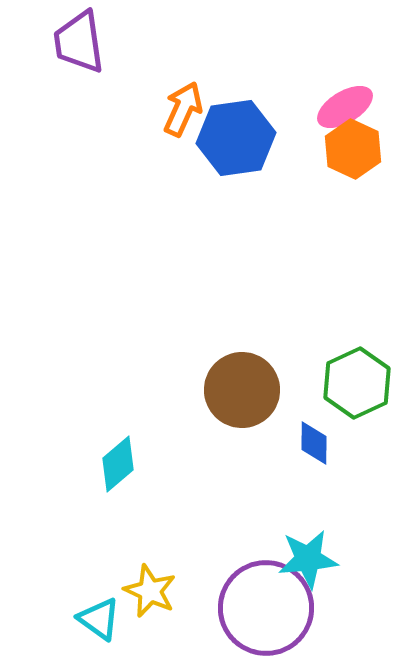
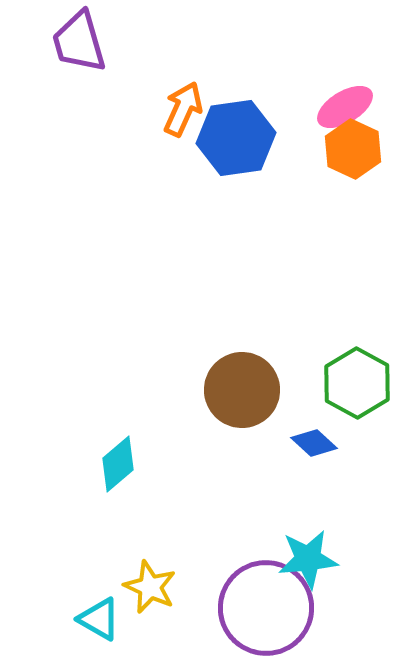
purple trapezoid: rotated 8 degrees counterclockwise
green hexagon: rotated 6 degrees counterclockwise
blue diamond: rotated 48 degrees counterclockwise
yellow star: moved 4 px up
cyan triangle: rotated 6 degrees counterclockwise
